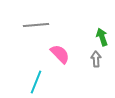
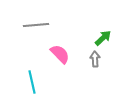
green arrow: moved 1 px right, 1 px down; rotated 66 degrees clockwise
gray arrow: moved 1 px left
cyan line: moved 4 px left; rotated 35 degrees counterclockwise
